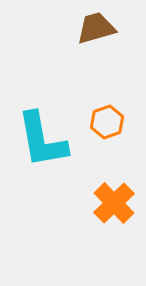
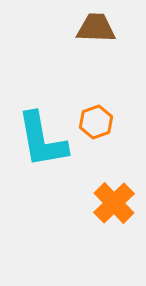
brown trapezoid: rotated 18 degrees clockwise
orange hexagon: moved 11 px left
